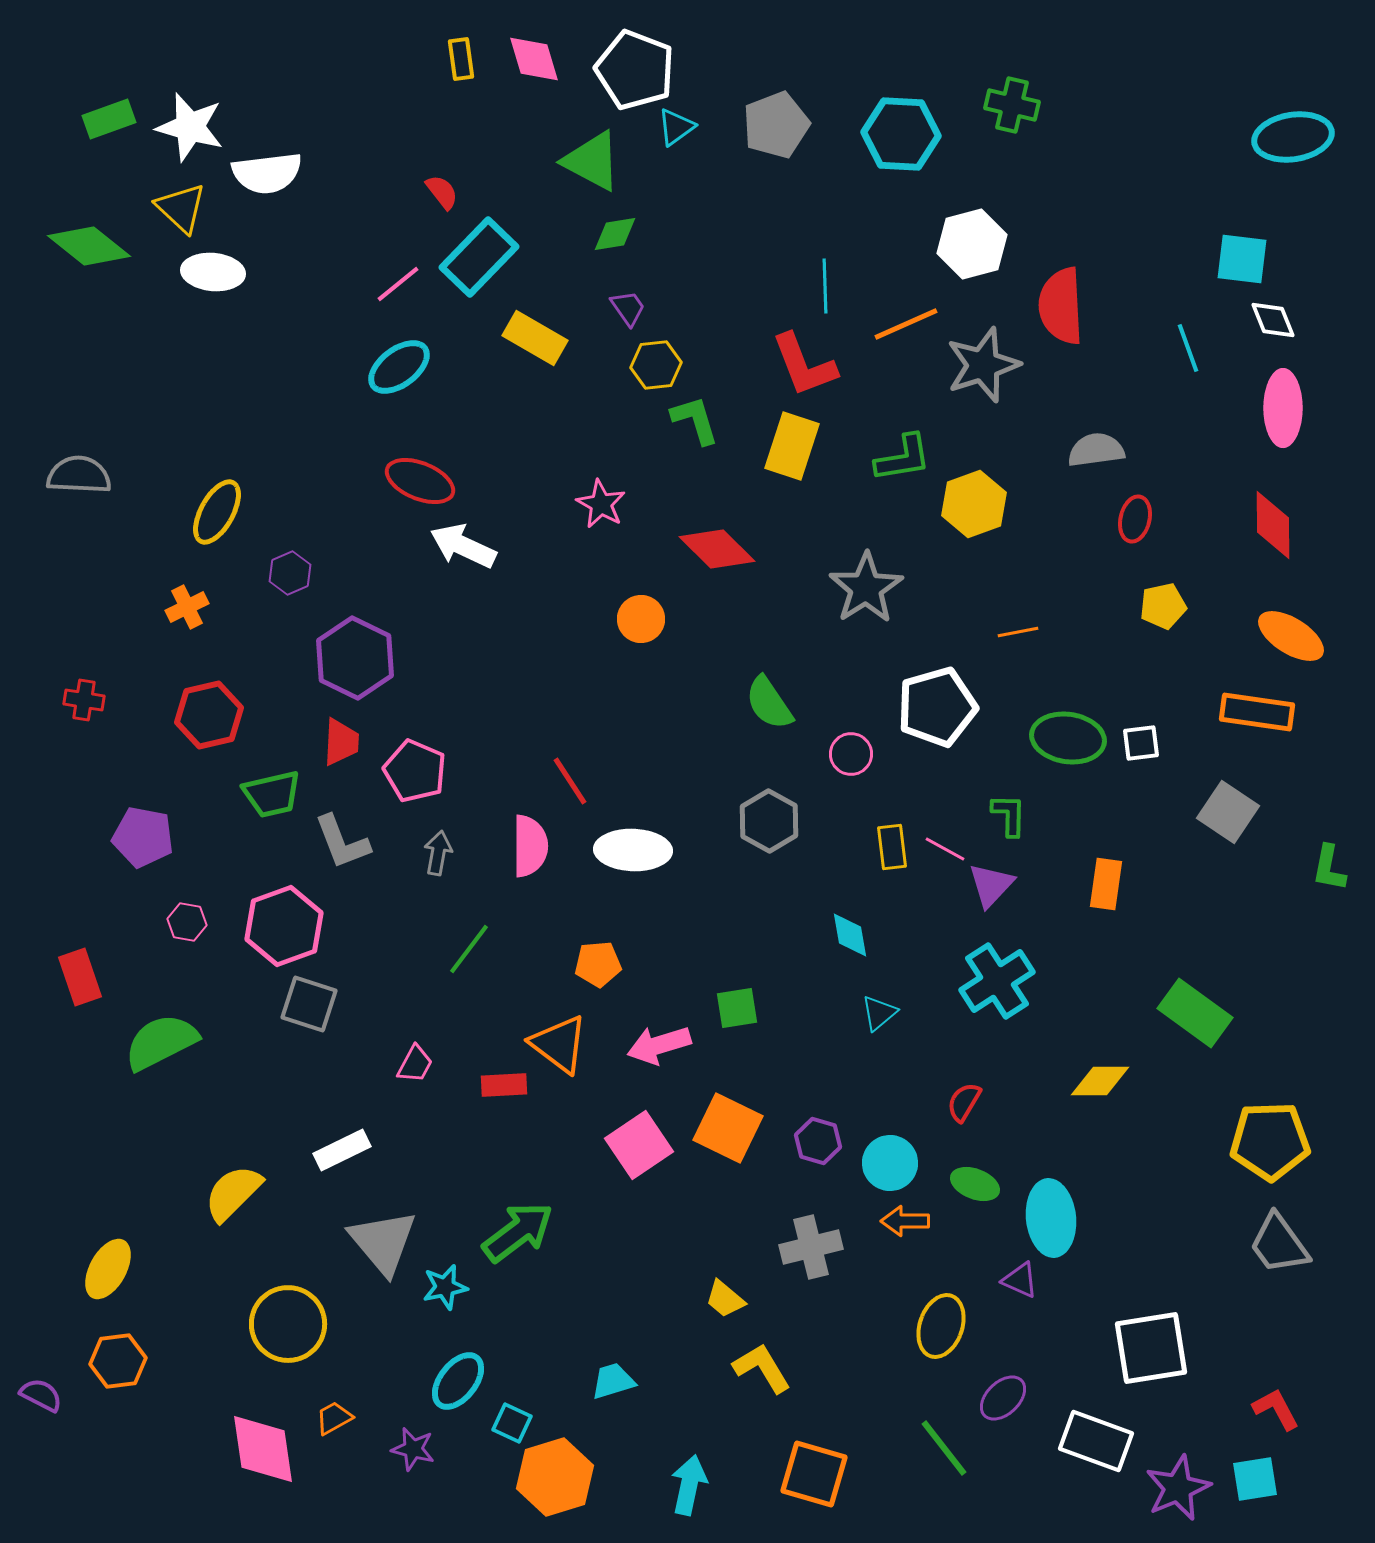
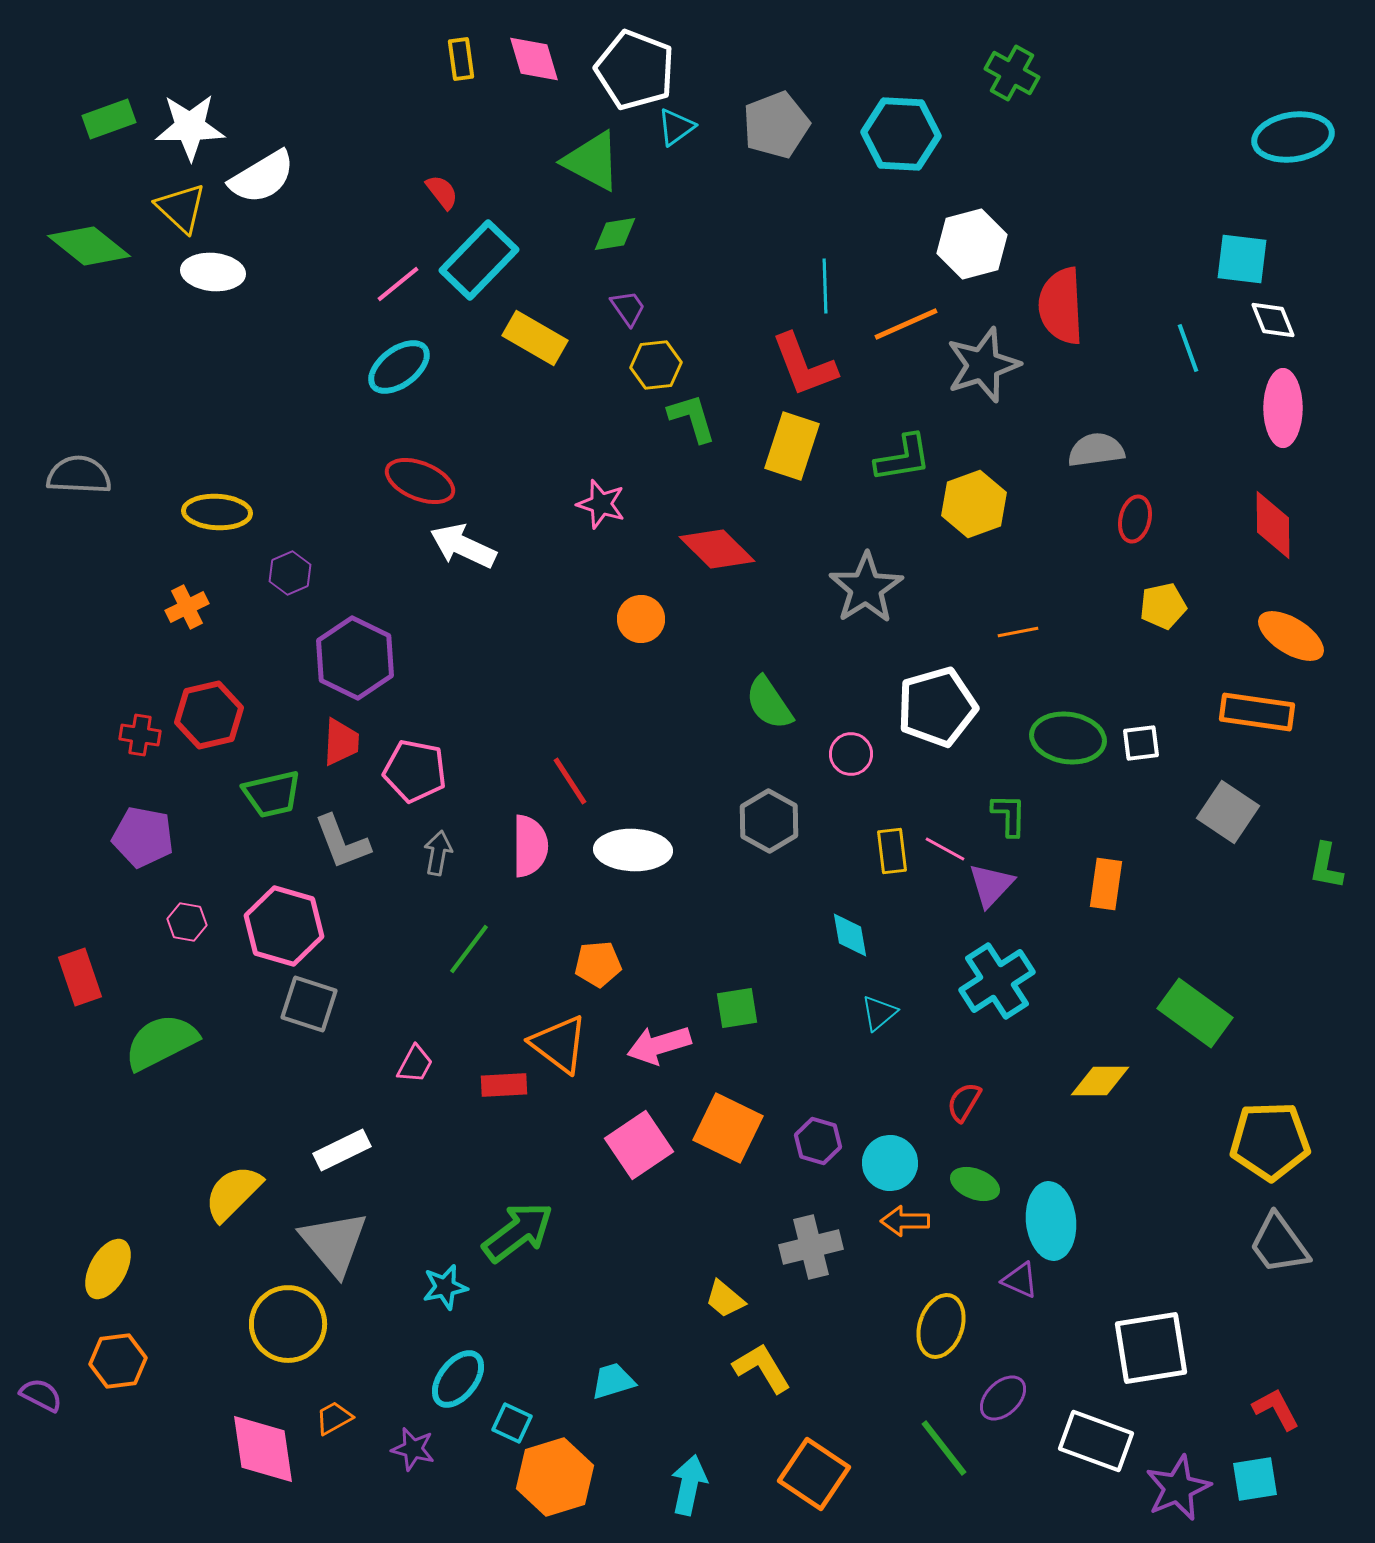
green cross at (1012, 105): moved 32 px up; rotated 16 degrees clockwise
white star at (190, 127): rotated 16 degrees counterclockwise
white semicircle at (267, 173): moved 5 px left, 4 px down; rotated 24 degrees counterclockwise
cyan rectangle at (479, 257): moved 3 px down
green L-shape at (695, 420): moved 3 px left, 2 px up
pink star at (601, 504): rotated 12 degrees counterclockwise
yellow ellipse at (217, 512): rotated 64 degrees clockwise
red cross at (84, 700): moved 56 px right, 35 px down
pink pentagon at (415, 771): rotated 12 degrees counterclockwise
yellow rectangle at (892, 847): moved 4 px down
green L-shape at (1329, 868): moved 3 px left, 2 px up
pink hexagon at (284, 926): rotated 24 degrees counterclockwise
cyan ellipse at (1051, 1218): moved 3 px down
gray triangle at (383, 1242): moved 49 px left, 1 px down
cyan ellipse at (458, 1381): moved 2 px up
orange square at (814, 1474): rotated 18 degrees clockwise
